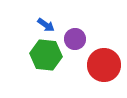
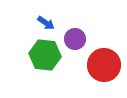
blue arrow: moved 2 px up
green hexagon: moved 1 px left
